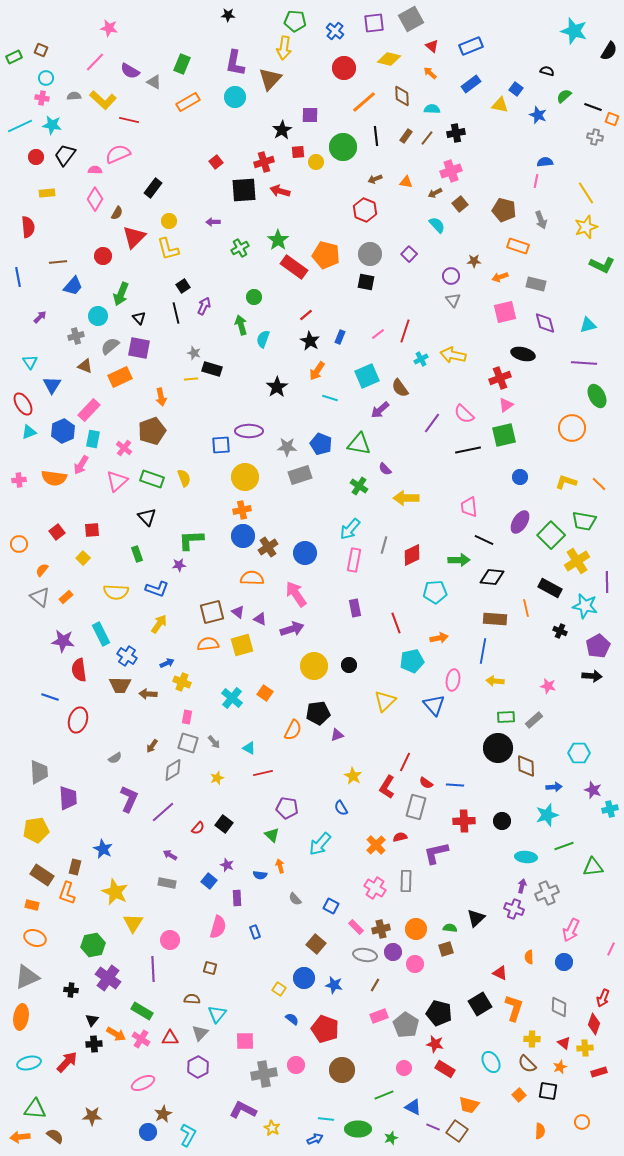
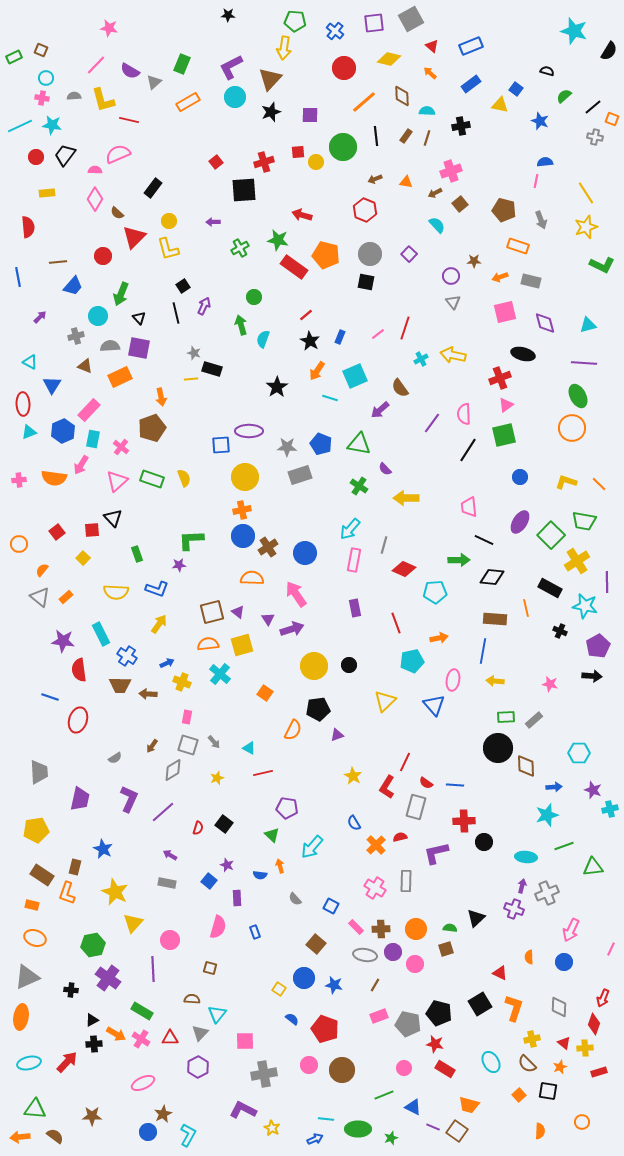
pink line at (95, 62): moved 1 px right, 3 px down
purple L-shape at (235, 63): moved 4 px left, 4 px down; rotated 52 degrees clockwise
gray triangle at (154, 82): rotated 49 degrees clockwise
yellow L-shape at (103, 100): rotated 32 degrees clockwise
black line at (593, 107): rotated 60 degrees counterclockwise
cyan semicircle at (432, 109): moved 5 px left, 2 px down
blue star at (538, 115): moved 2 px right, 6 px down
black star at (282, 130): moved 11 px left, 18 px up; rotated 12 degrees clockwise
black cross at (456, 133): moved 5 px right, 7 px up
brown line at (427, 138): rotated 21 degrees counterclockwise
red arrow at (280, 191): moved 22 px right, 24 px down
brown semicircle at (117, 213): rotated 104 degrees clockwise
green star at (278, 240): rotated 25 degrees counterclockwise
gray rectangle at (536, 284): moved 5 px left, 3 px up
gray triangle at (453, 300): moved 2 px down
red line at (405, 331): moved 3 px up
gray semicircle at (110, 346): rotated 36 degrees clockwise
cyan triangle at (30, 362): rotated 28 degrees counterclockwise
cyan square at (367, 376): moved 12 px left
green ellipse at (597, 396): moved 19 px left
red ellipse at (23, 404): rotated 30 degrees clockwise
pink semicircle at (464, 414): rotated 45 degrees clockwise
brown pentagon at (152, 431): moved 3 px up
pink cross at (124, 448): moved 3 px left, 1 px up
black line at (468, 450): rotated 45 degrees counterclockwise
black triangle at (147, 517): moved 34 px left, 1 px down
red diamond at (412, 555): moved 8 px left, 14 px down; rotated 50 degrees clockwise
purple triangle at (260, 619): moved 8 px right; rotated 32 degrees clockwise
pink star at (548, 686): moved 2 px right, 2 px up
cyan cross at (232, 698): moved 12 px left, 24 px up
black pentagon at (318, 713): moved 4 px up
gray square at (188, 743): moved 2 px down
purple trapezoid at (68, 798): moved 12 px right, 1 px down; rotated 15 degrees clockwise
blue semicircle at (341, 808): moved 13 px right, 15 px down
black circle at (502, 821): moved 18 px left, 21 px down
red semicircle at (198, 828): rotated 24 degrees counterclockwise
cyan arrow at (320, 844): moved 8 px left, 3 px down
yellow triangle at (133, 923): rotated 10 degrees clockwise
brown cross at (381, 929): rotated 12 degrees clockwise
black triangle at (92, 1020): rotated 24 degrees clockwise
gray pentagon at (406, 1025): moved 2 px right, 1 px up; rotated 20 degrees counterclockwise
yellow cross at (532, 1039): rotated 14 degrees counterclockwise
pink circle at (296, 1065): moved 13 px right
